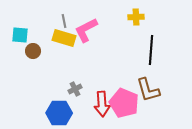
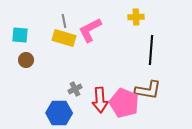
pink L-shape: moved 4 px right
brown circle: moved 7 px left, 9 px down
brown L-shape: rotated 64 degrees counterclockwise
red arrow: moved 2 px left, 4 px up
